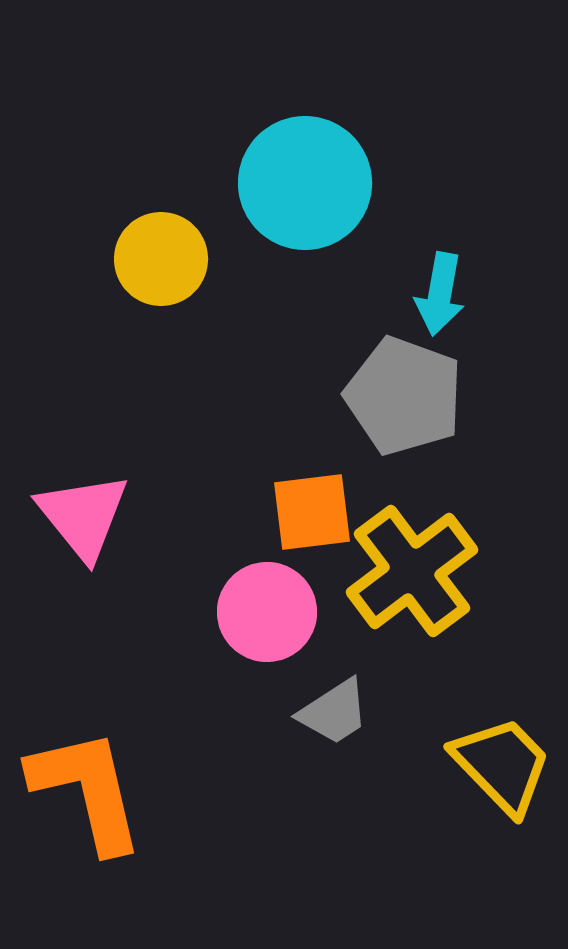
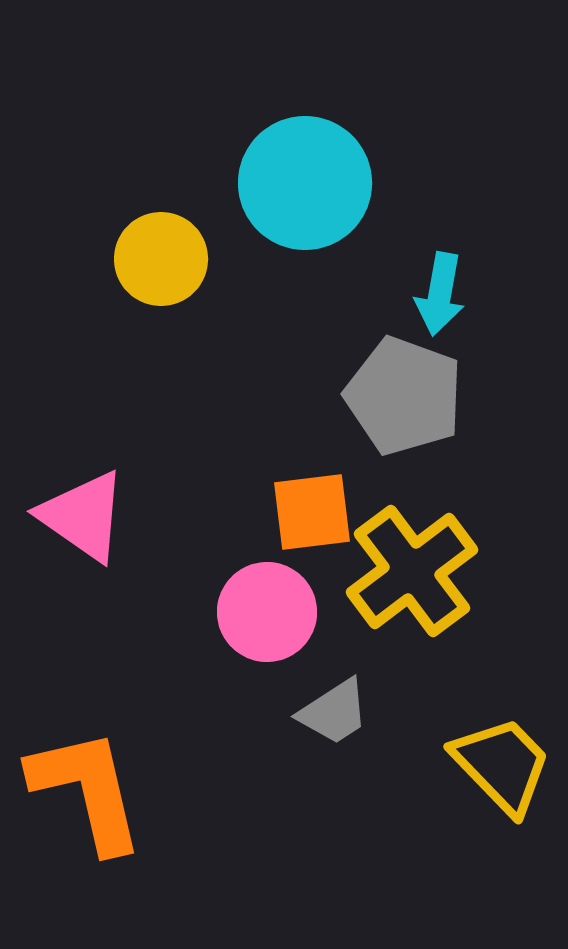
pink triangle: rotated 16 degrees counterclockwise
